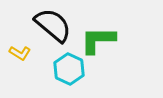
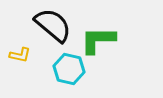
yellow L-shape: moved 2 px down; rotated 20 degrees counterclockwise
cyan hexagon: rotated 12 degrees counterclockwise
